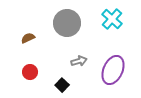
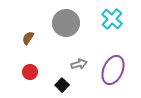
gray circle: moved 1 px left
brown semicircle: rotated 32 degrees counterclockwise
gray arrow: moved 3 px down
